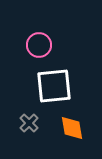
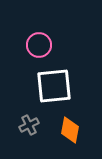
gray cross: moved 2 px down; rotated 18 degrees clockwise
orange diamond: moved 2 px left, 2 px down; rotated 20 degrees clockwise
